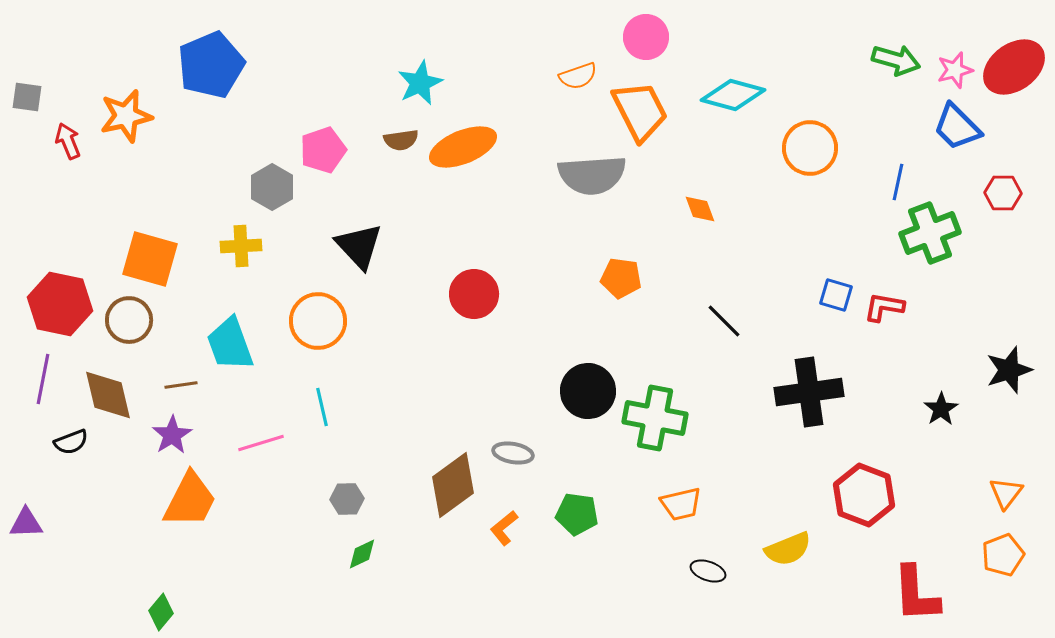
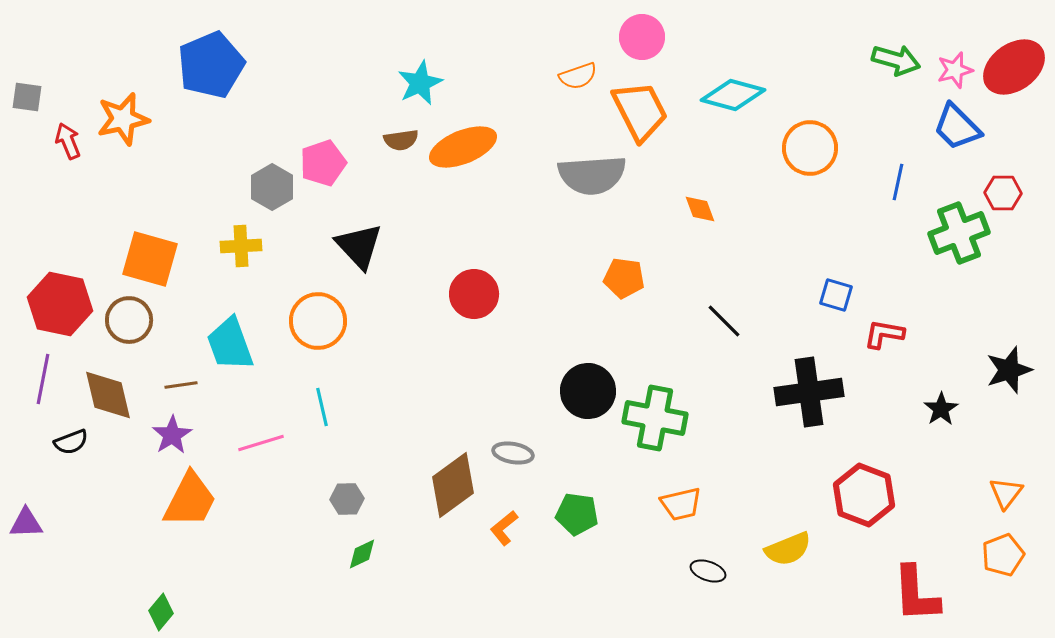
pink circle at (646, 37): moved 4 px left
orange star at (126, 116): moved 3 px left, 3 px down
pink pentagon at (323, 150): moved 13 px down
green cross at (930, 233): moved 29 px right
orange pentagon at (621, 278): moved 3 px right
red L-shape at (884, 307): moved 27 px down
